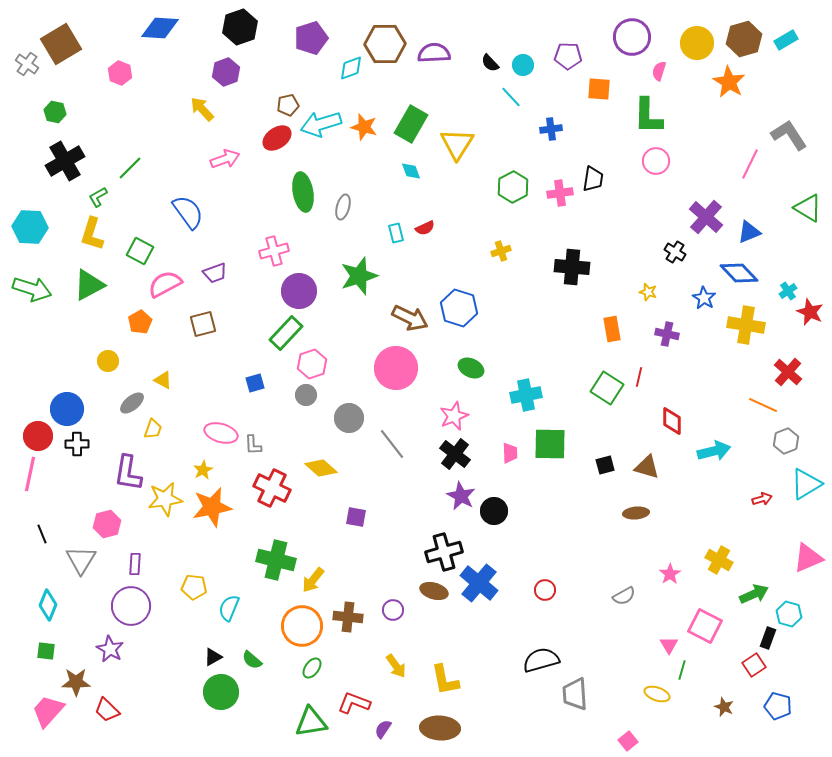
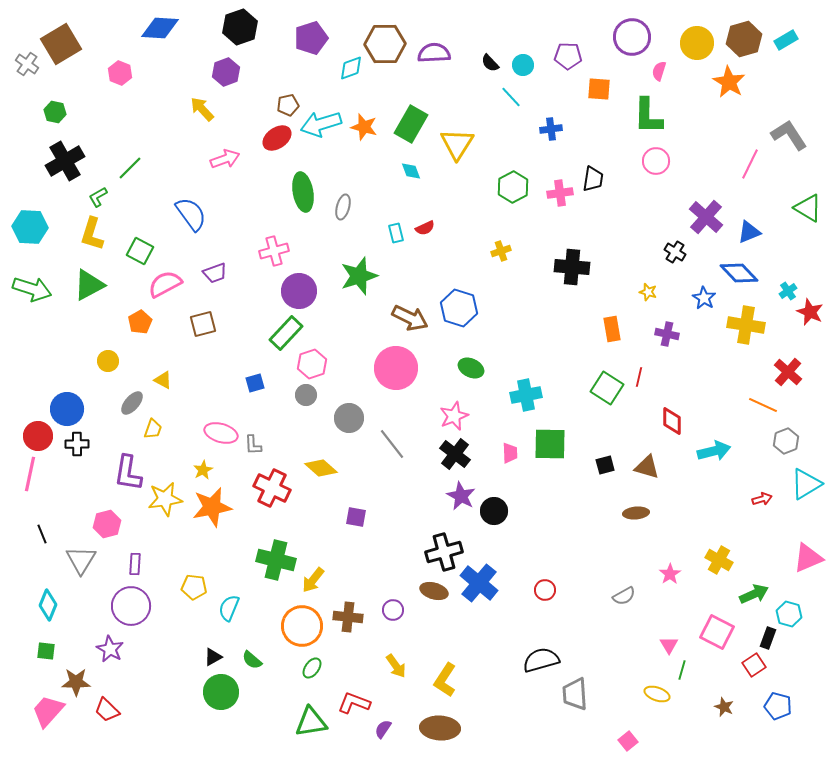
blue semicircle at (188, 212): moved 3 px right, 2 px down
gray ellipse at (132, 403): rotated 10 degrees counterclockwise
pink square at (705, 626): moved 12 px right, 6 px down
yellow L-shape at (445, 680): rotated 44 degrees clockwise
